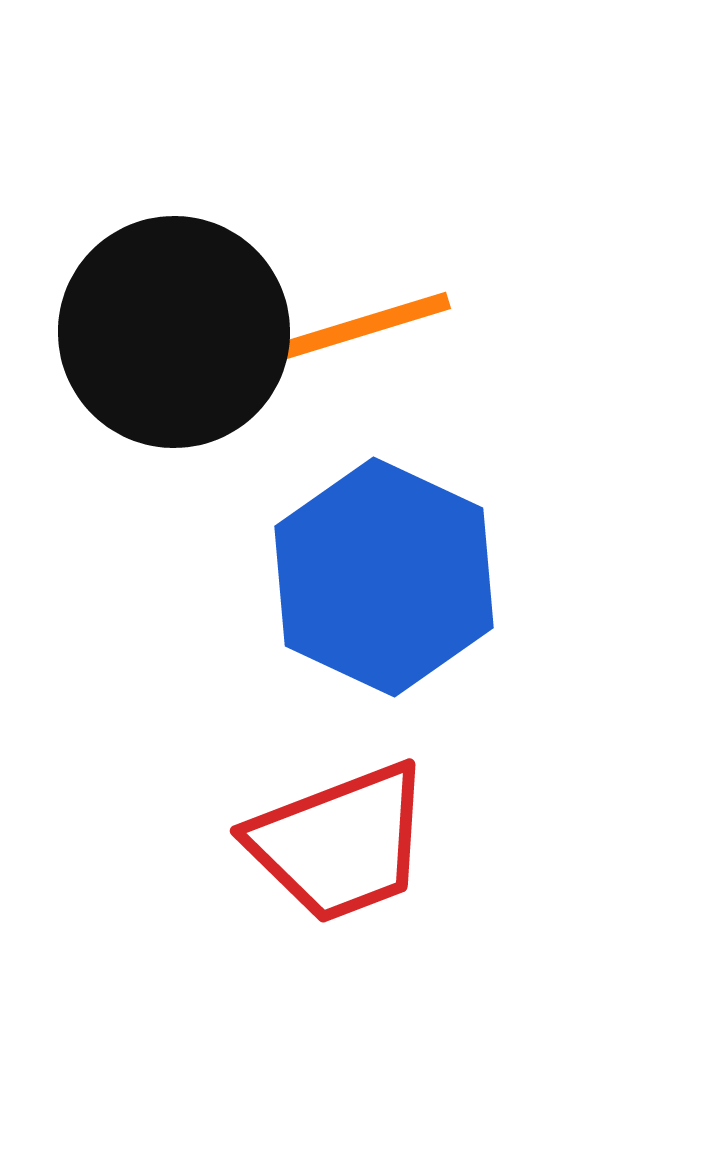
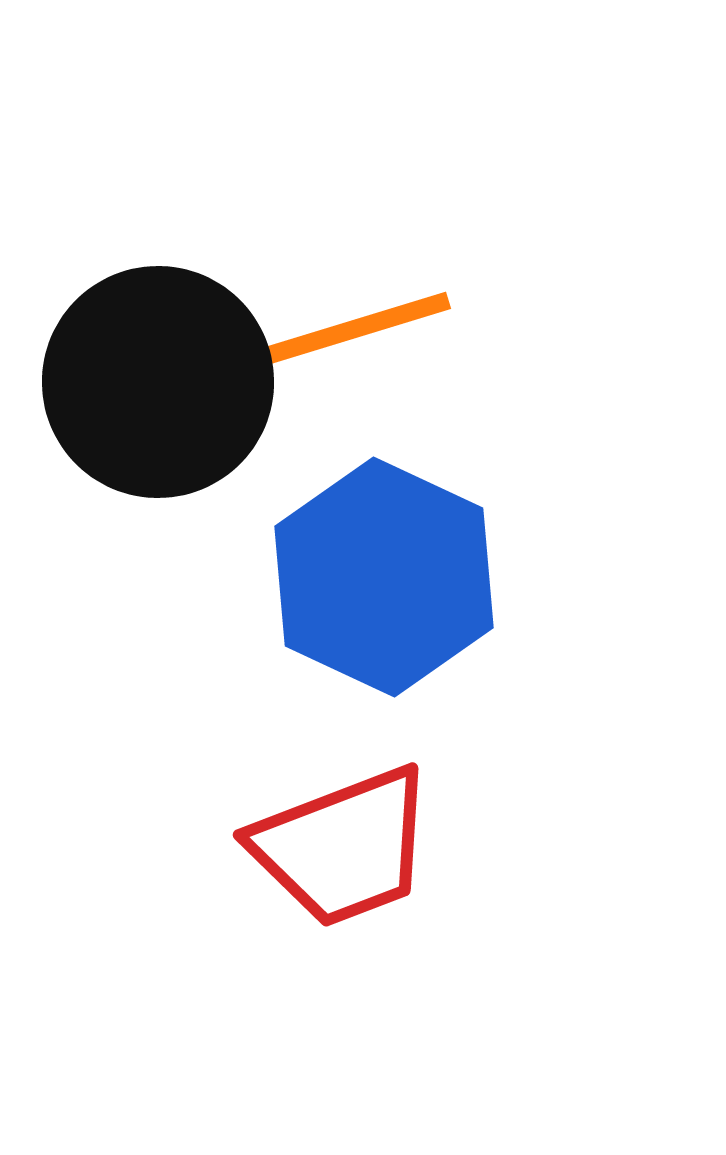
black circle: moved 16 px left, 50 px down
red trapezoid: moved 3 px right, 4 px down
